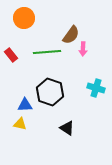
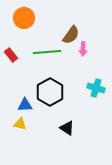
black hexagon: rotated 12 degrees clockwise
